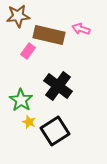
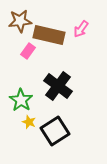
brown star: moved 2 px right, 5 px down
pink arrow: rotated 72 degrees counterclockwise
